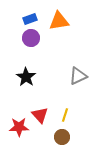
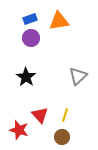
gray triangle: rotated 18 degrees counterclockwise
red star: moved 3 px down; rotated 18 degrees clockwise
